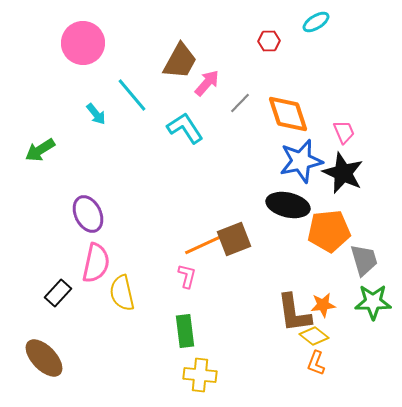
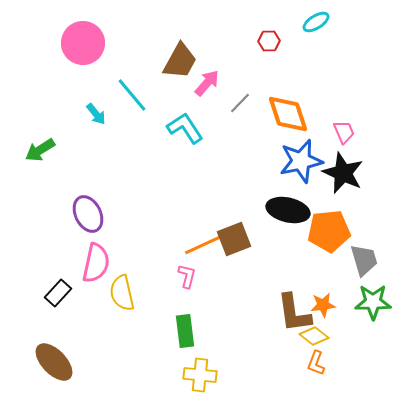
black ellipse: moved 5 px down
brown ellipse: moved 10 px right, 4 px down
